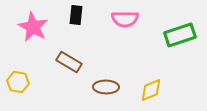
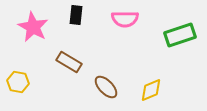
brown ellipse: rotated 45 degrees clockwise
